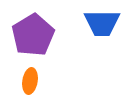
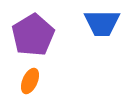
orange ellipse: rotated 15 degrees clockwise
